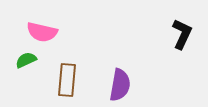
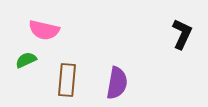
pink semicircle: moved 2 px right, 2 px up
purple semicircle: moved 3 px left, 2 px up
